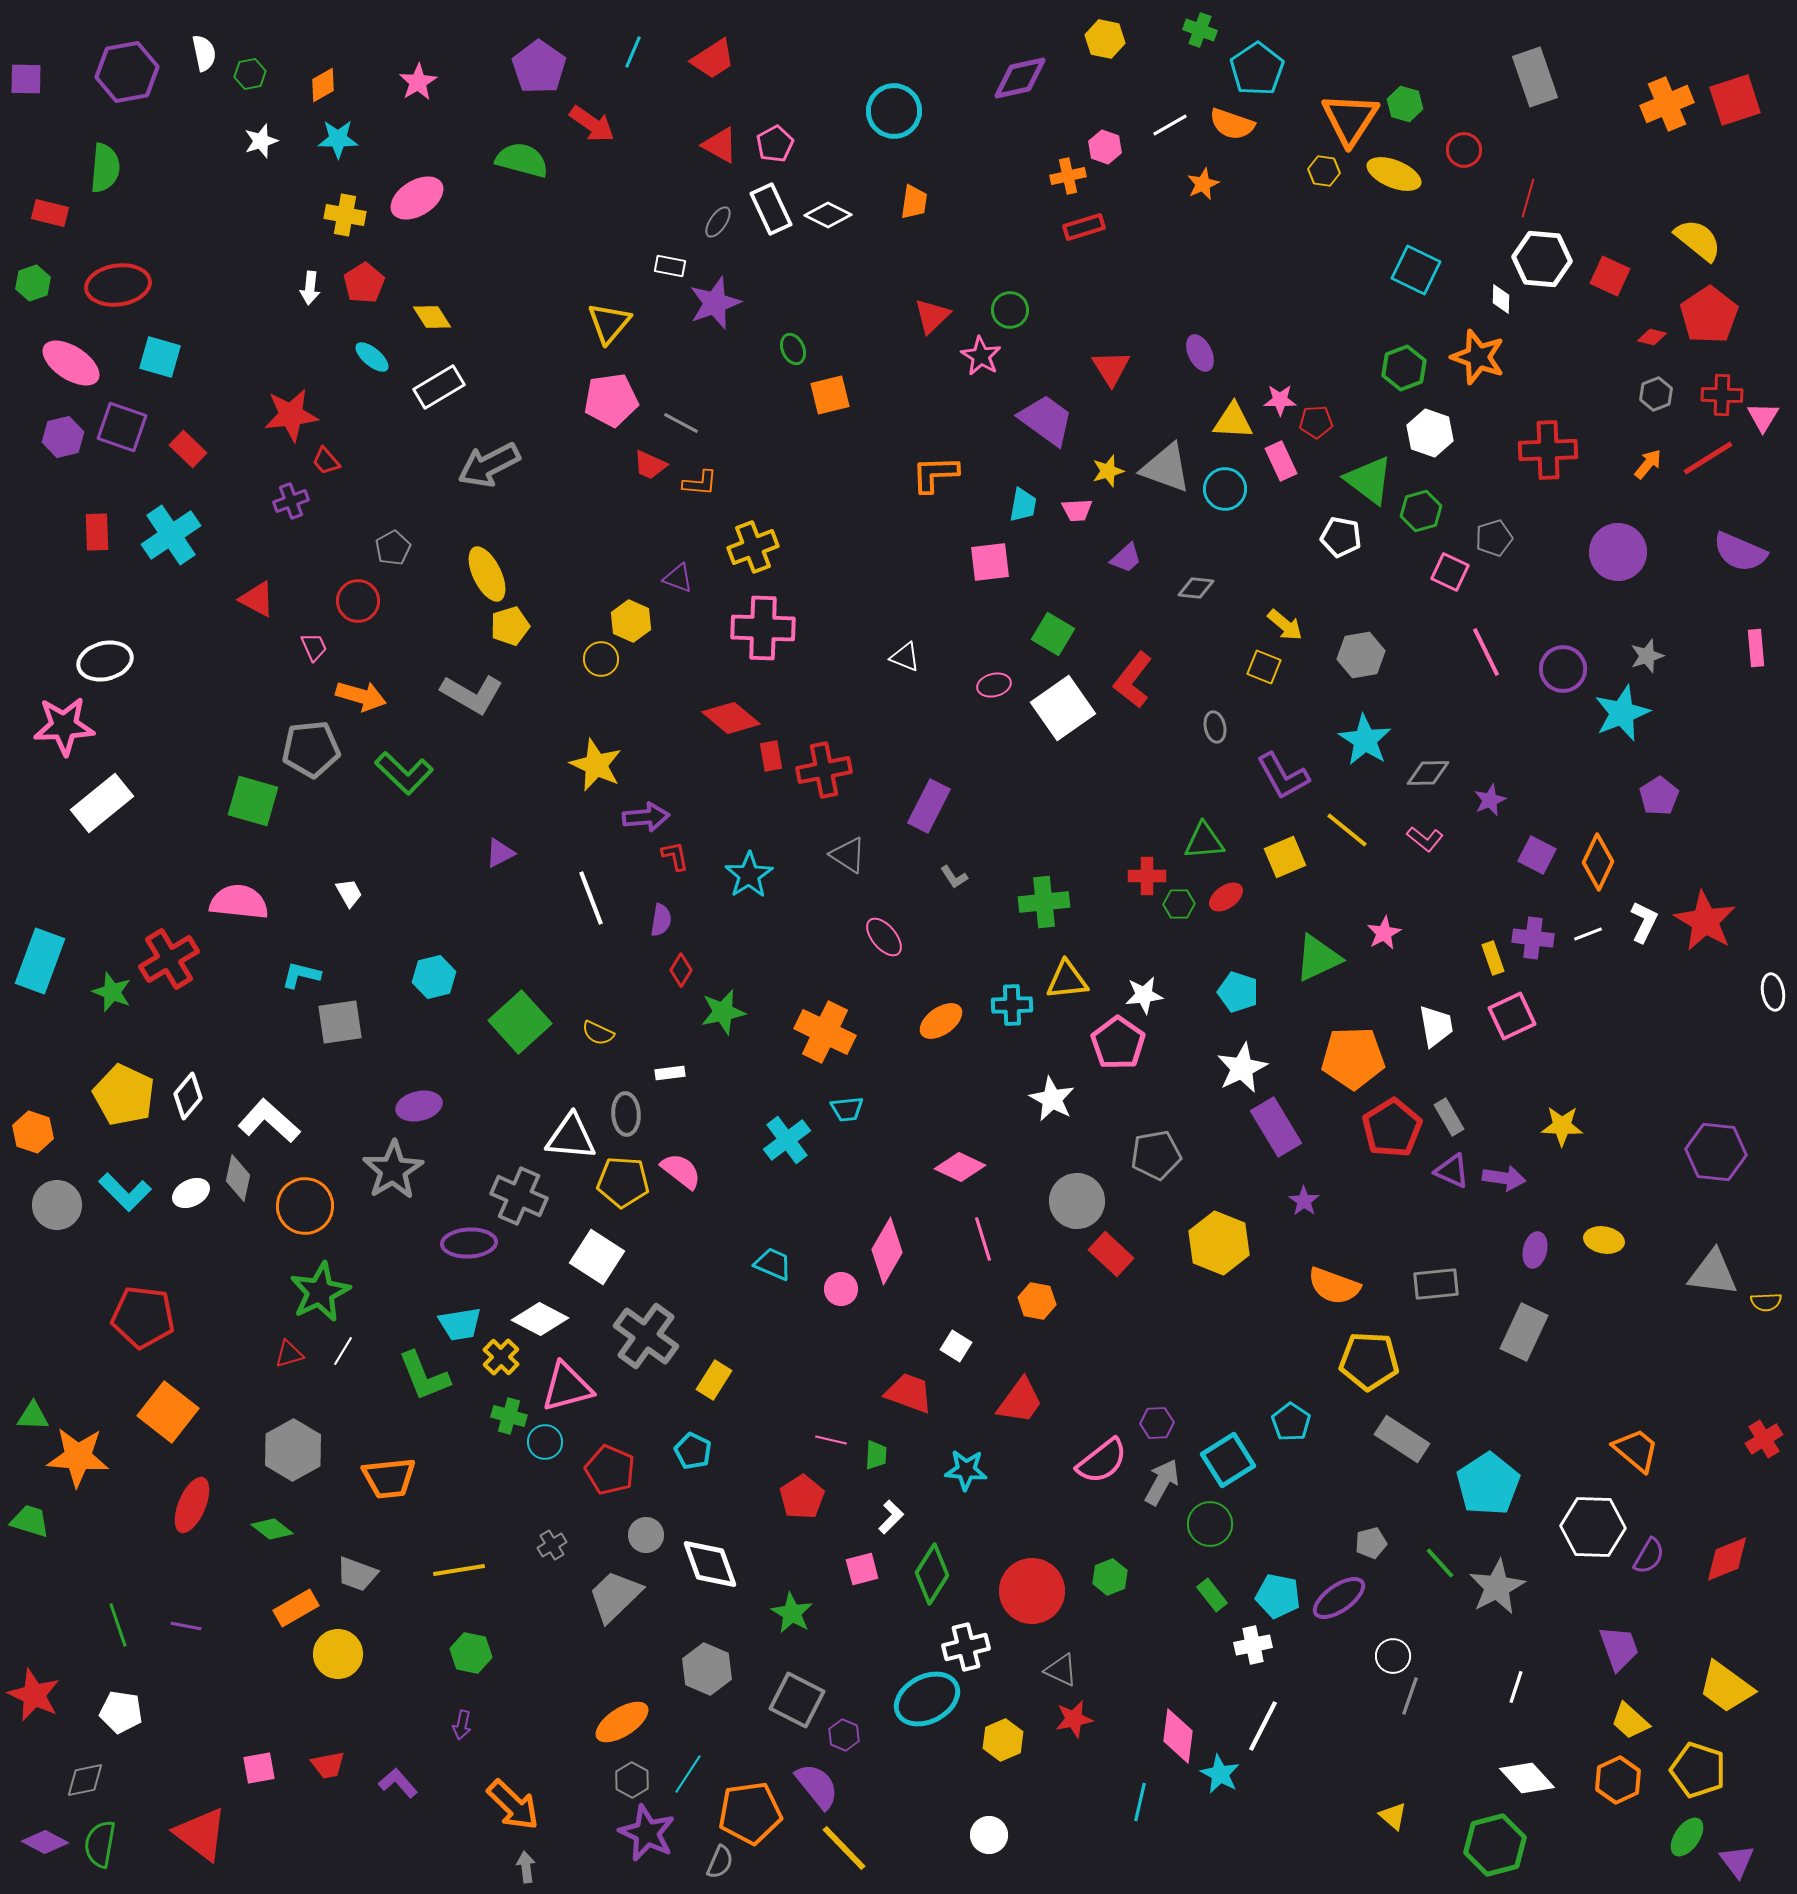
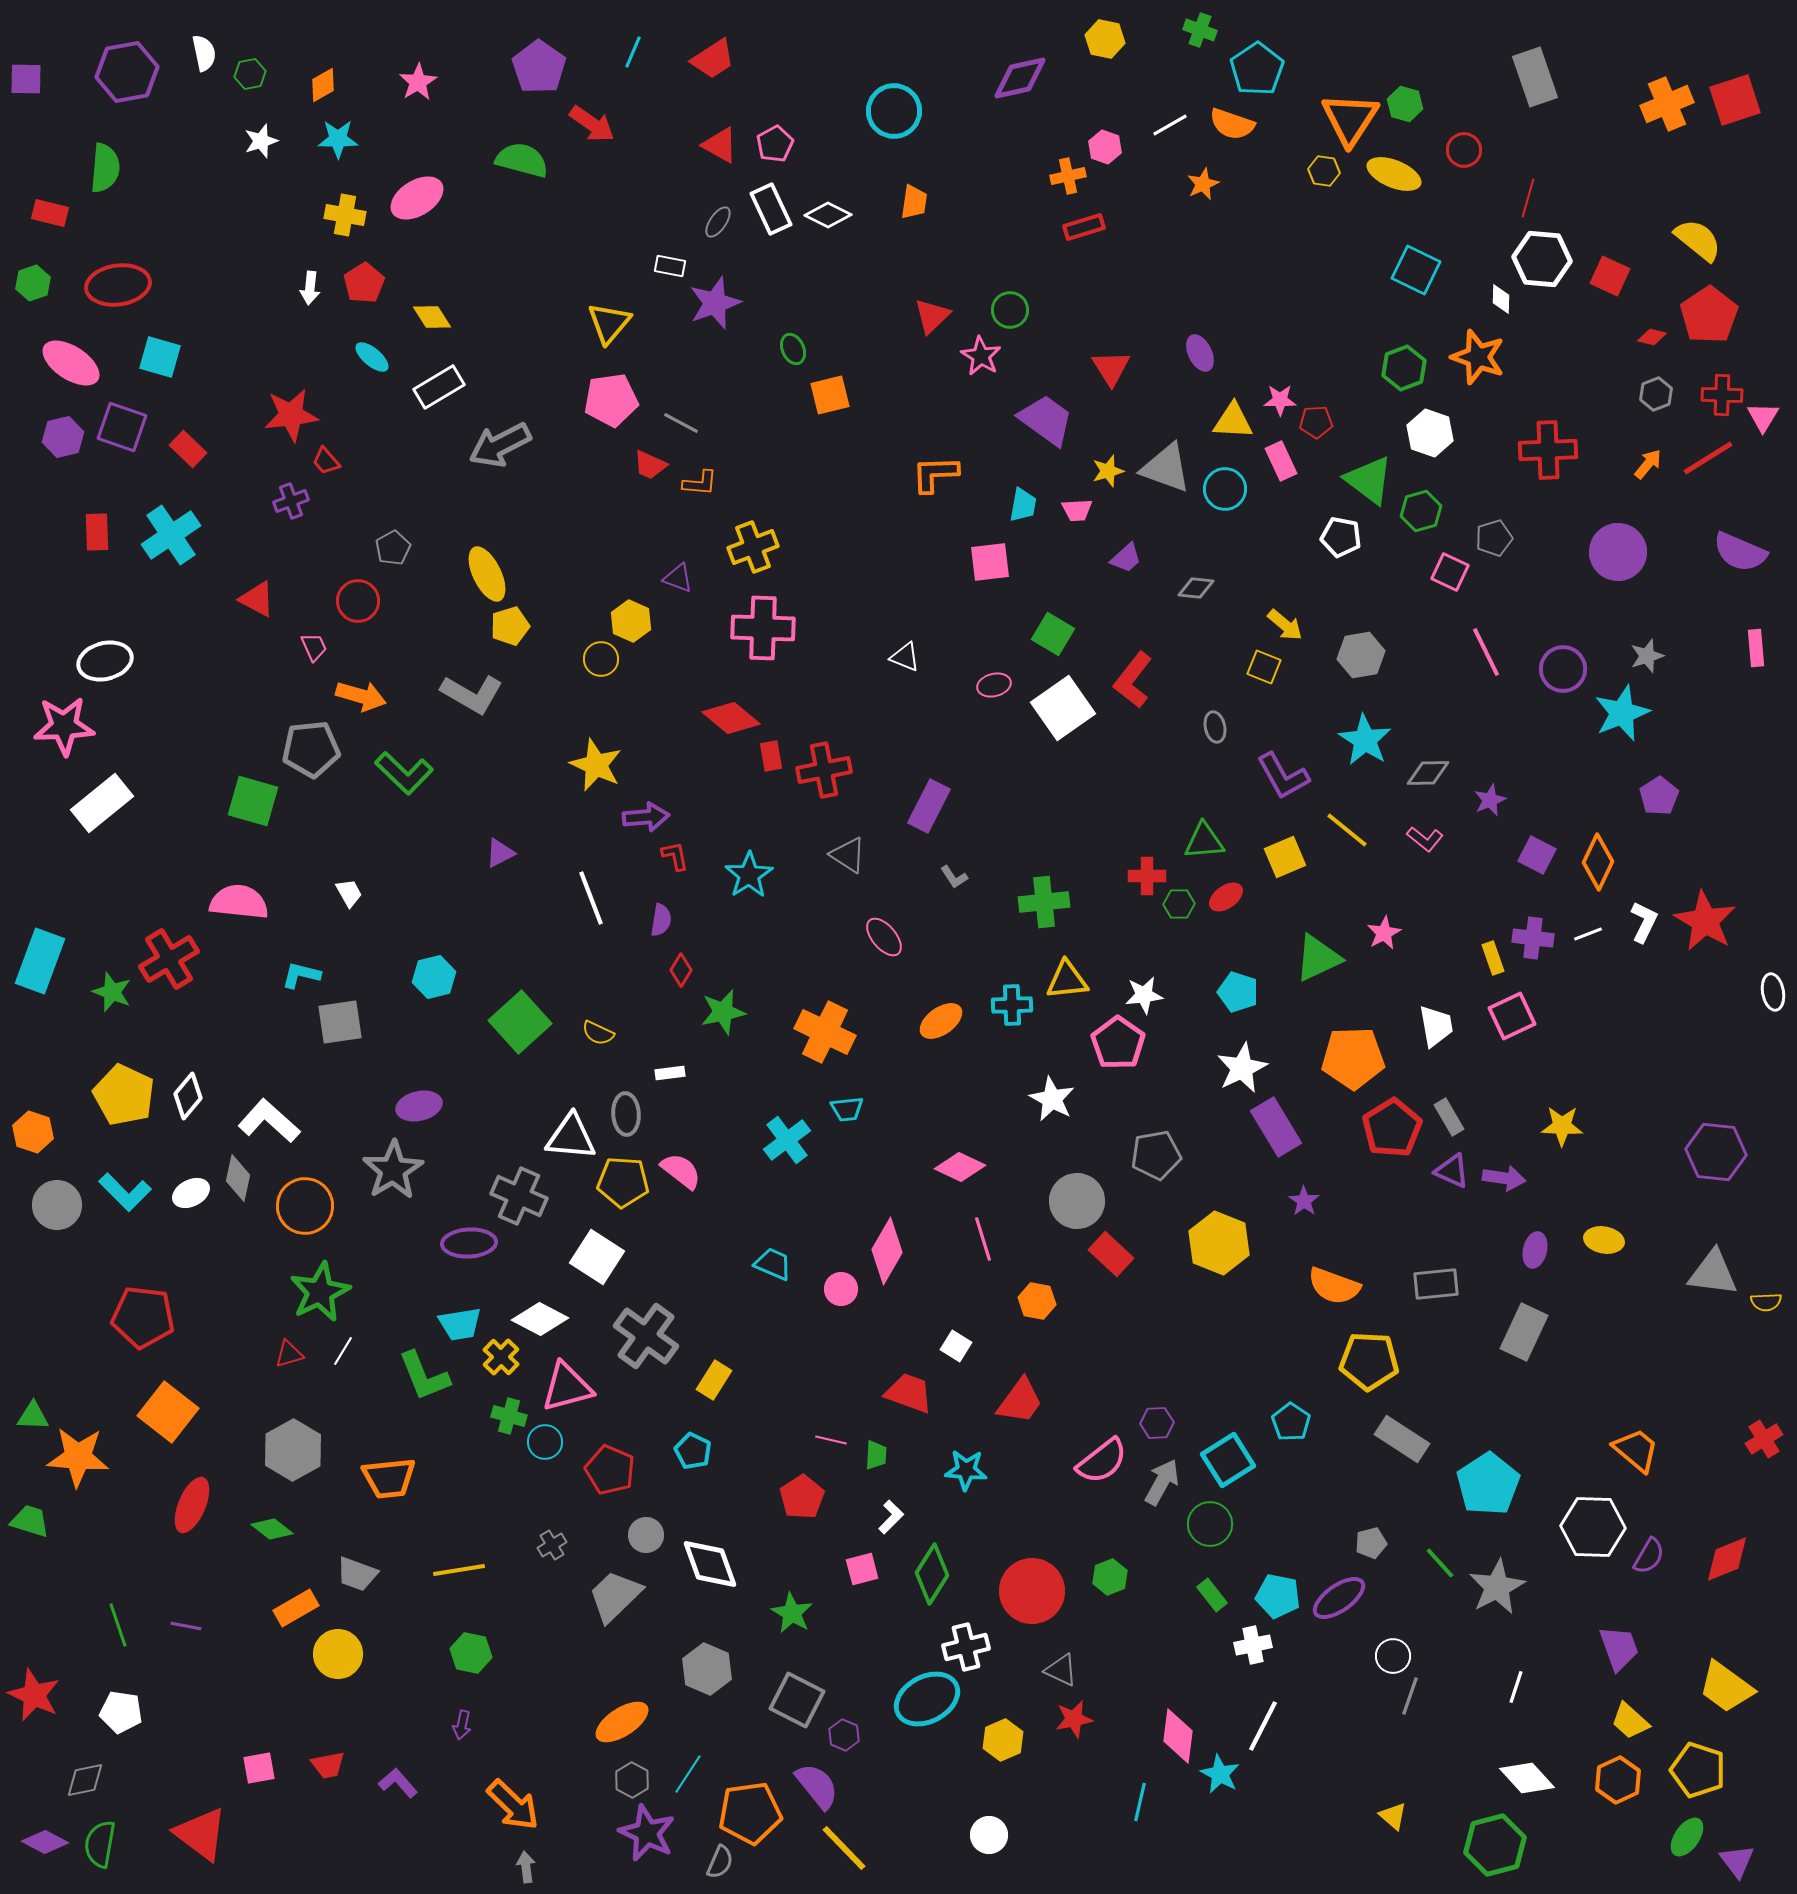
gray arrow at (489, 465): moved 11 px right, 20 px up
